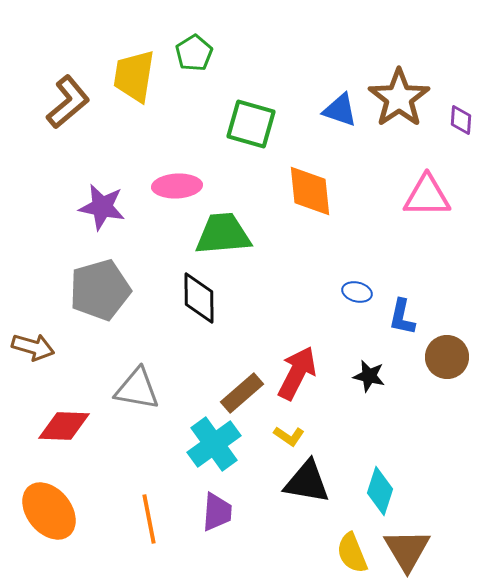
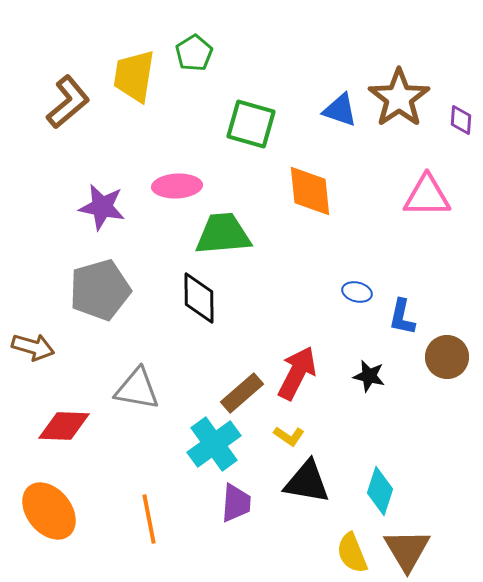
purple trapezoid: moved 19 px right, 9 px up
